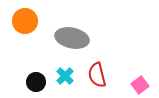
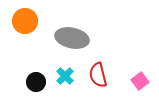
red semicircle: moved 1 px right
pink square: moved 4 px up
